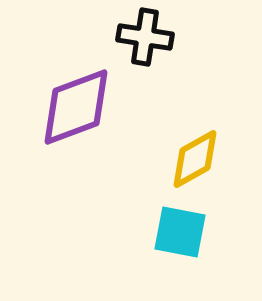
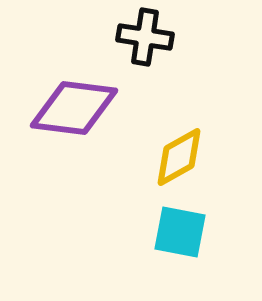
purple diamond: moved 2 px left, 1 px down; rotated 28 degrees clockwise
yellow diamond: moved 16 px left, 2 px up
